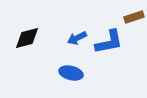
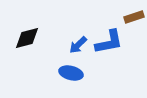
blue arrow: moved 1 px right, 7 px down; rotated 18 degrees counterclockwise
